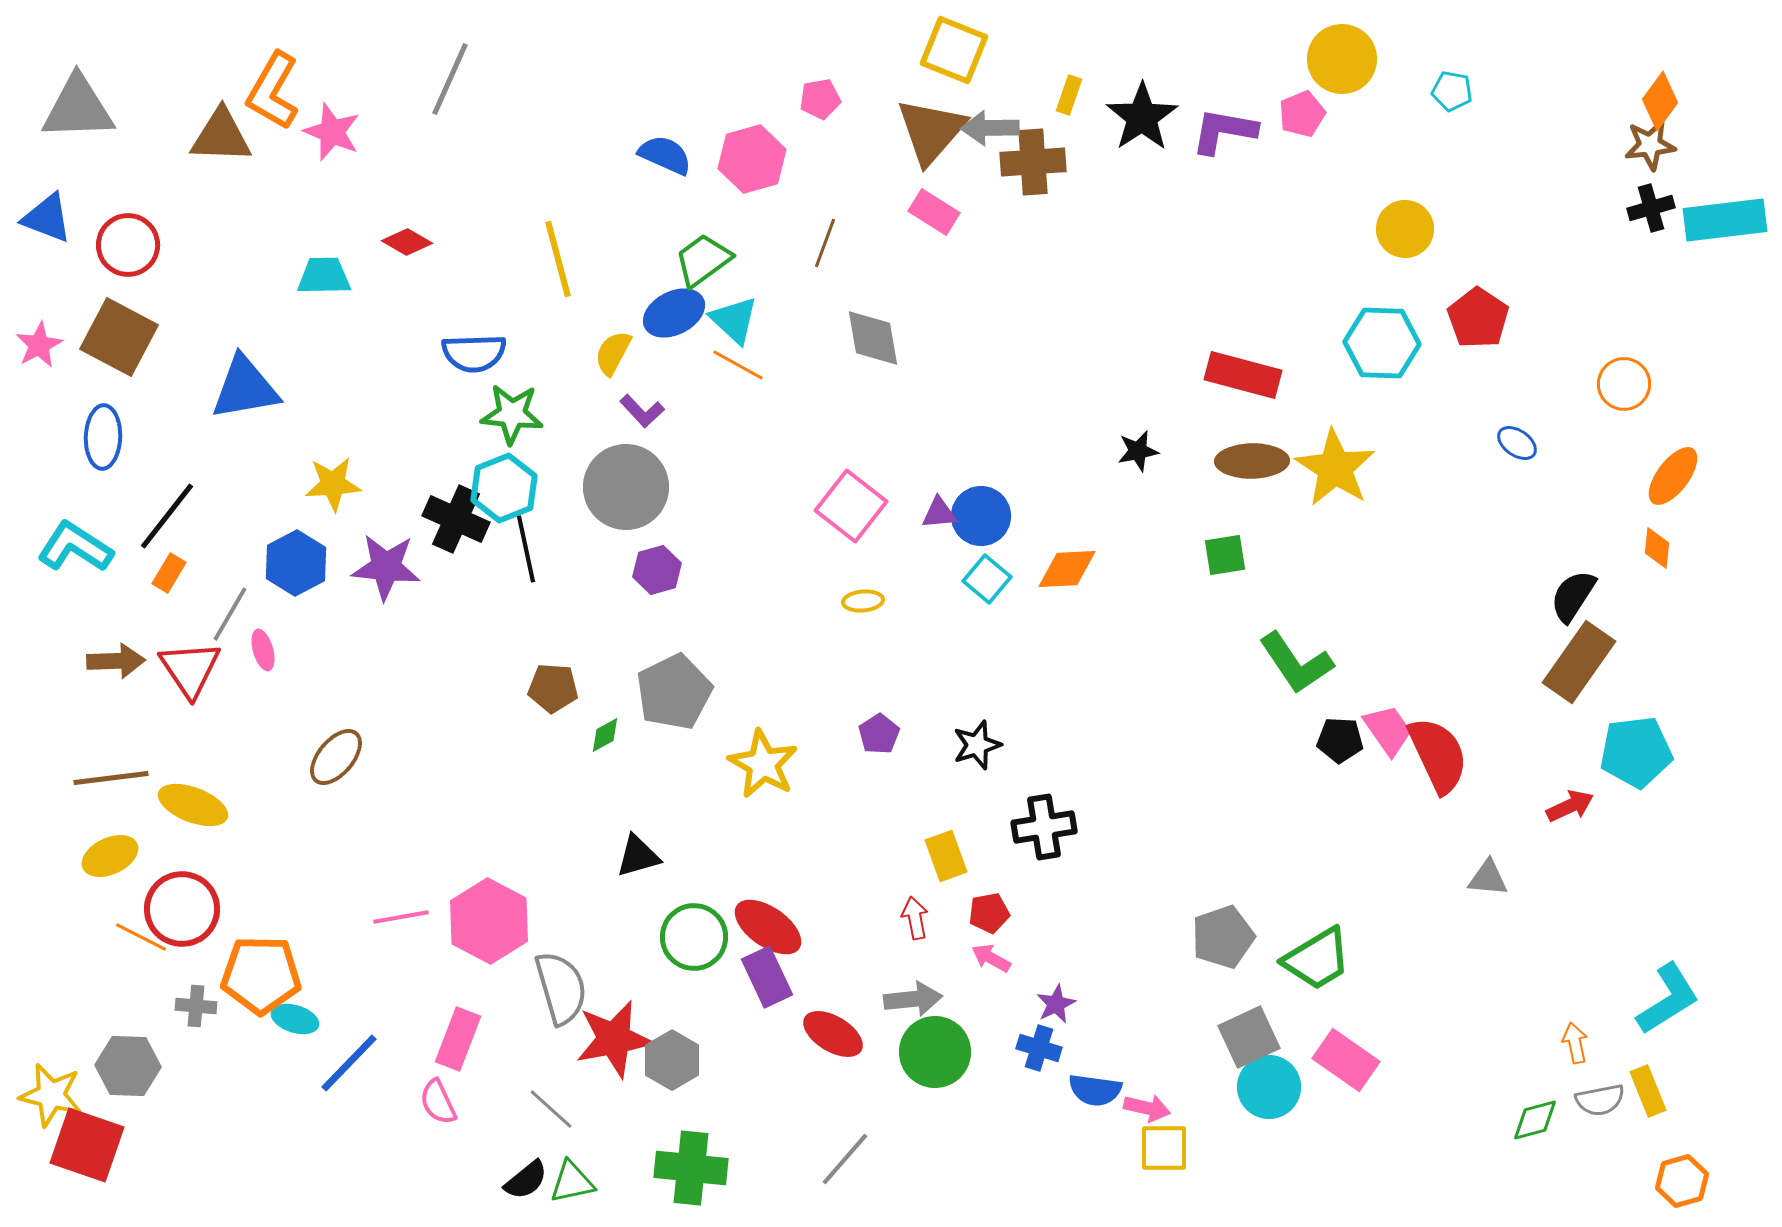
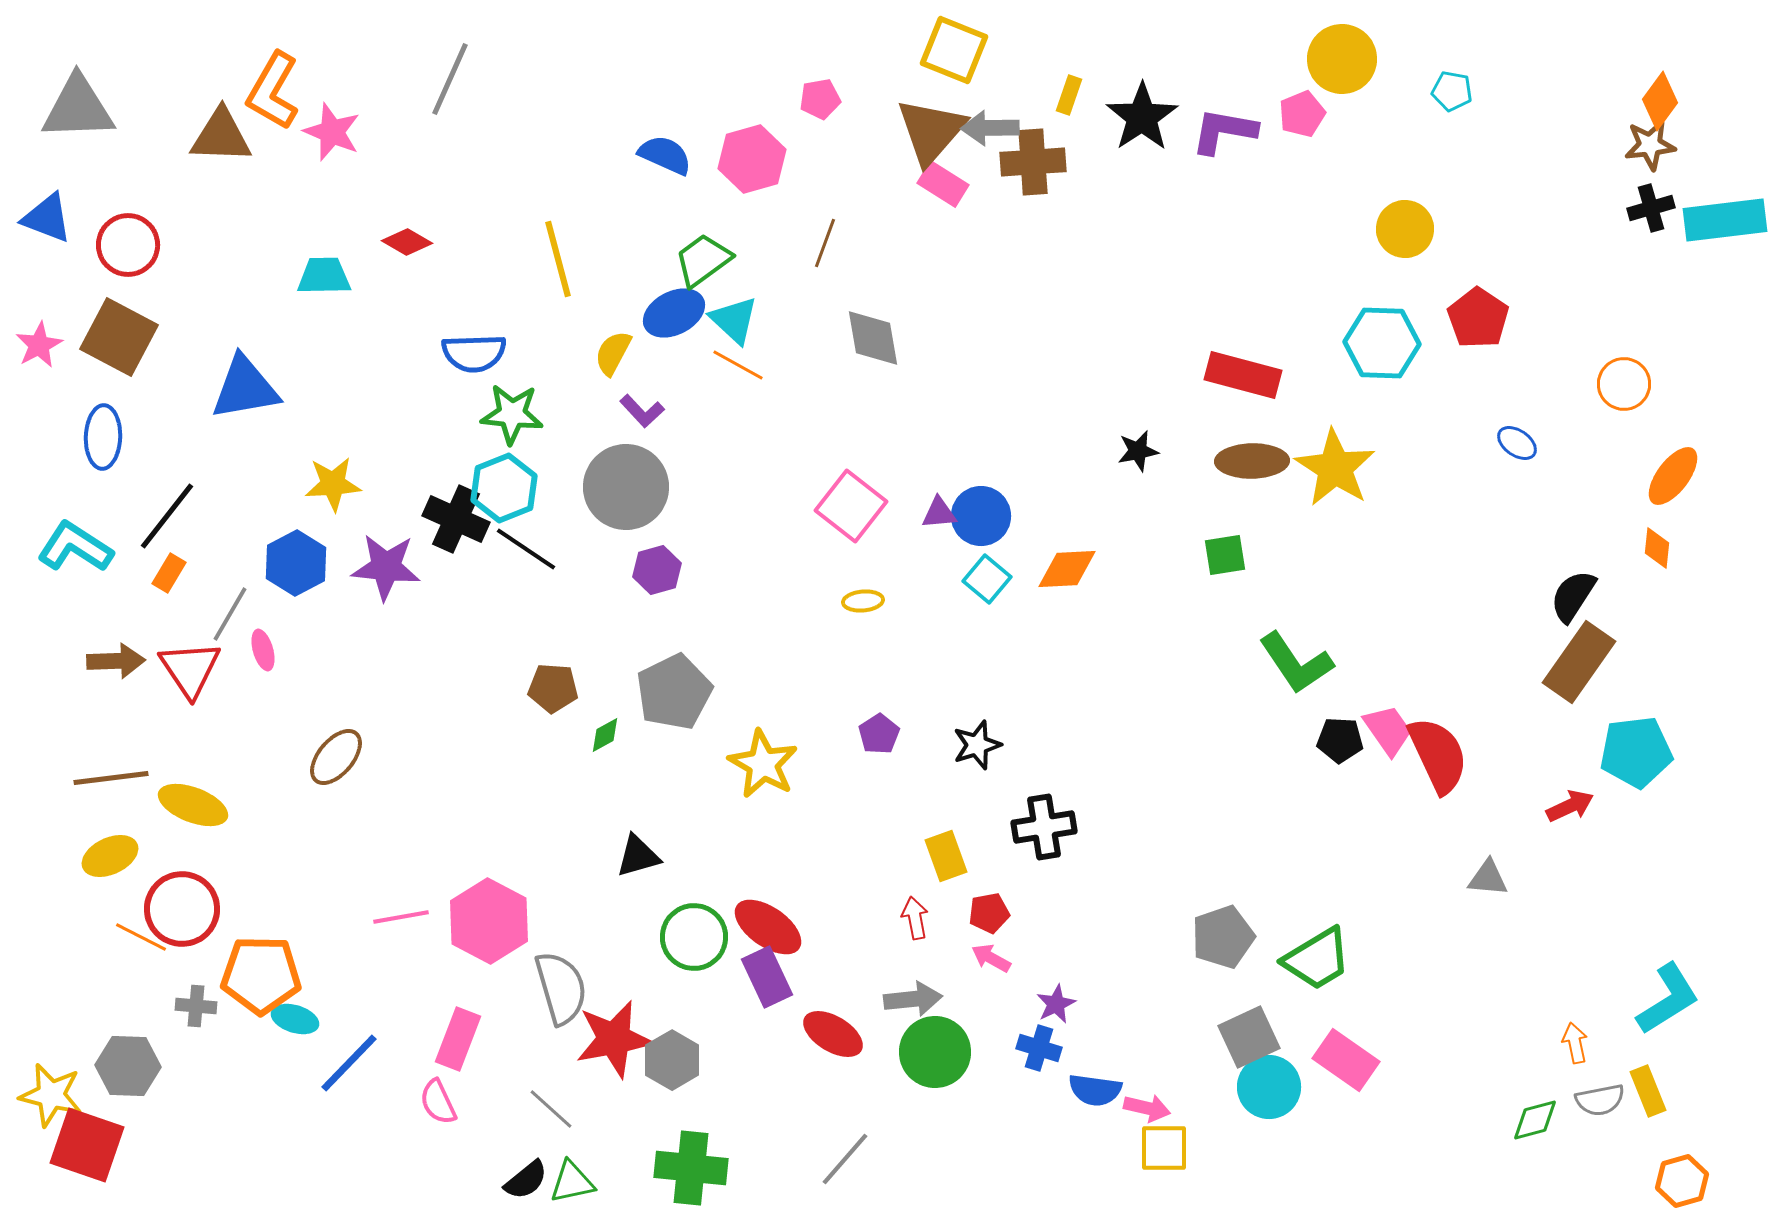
pink rectangle at (934, 212): moved 9 px right, 28 px up
black line at (526, 549): rotated 44 degrees counterclockwise
